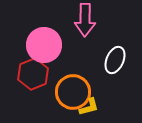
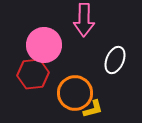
pink arrow: moved 1 px left
red hexagon: rotated 16 degrees clockwise
orange circle: moved 2 px right, 1 px down
yellow L-shape: moved 4 px right, 2 px down
